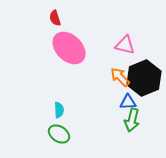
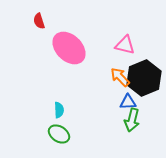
red semicircle: moved 16 px left, 3 px down
